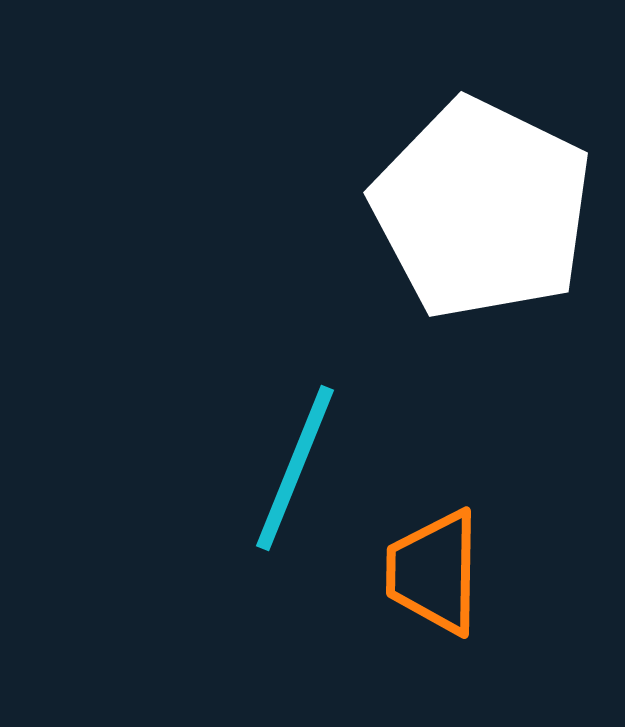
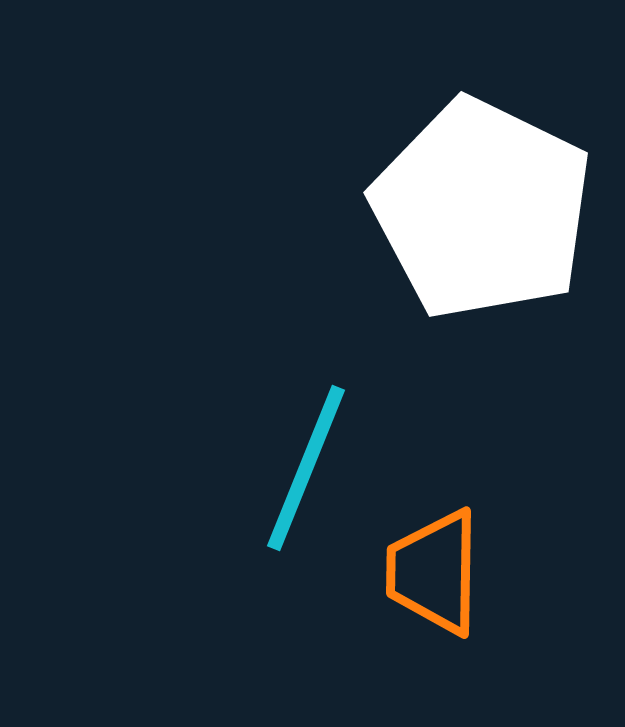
cyan line: moved 11 px right
